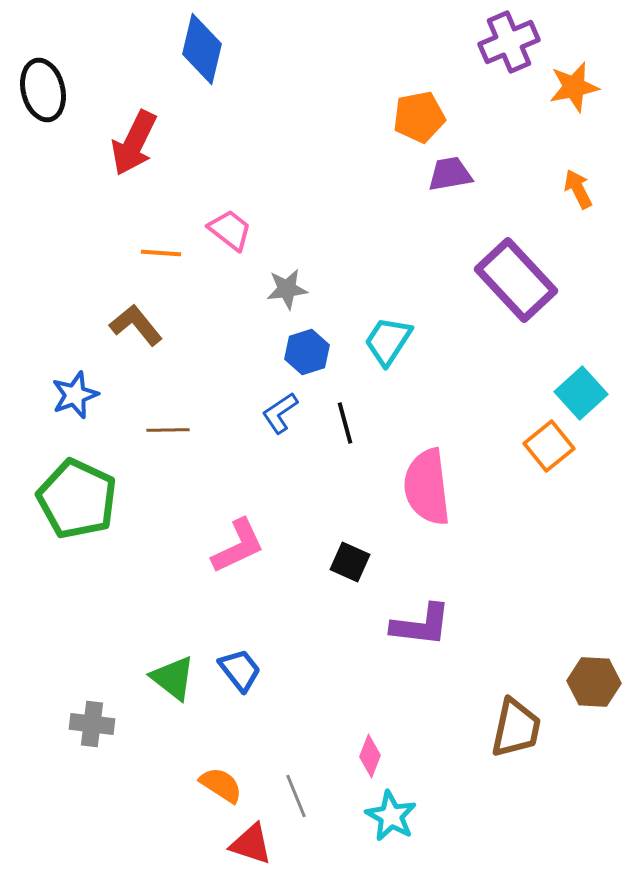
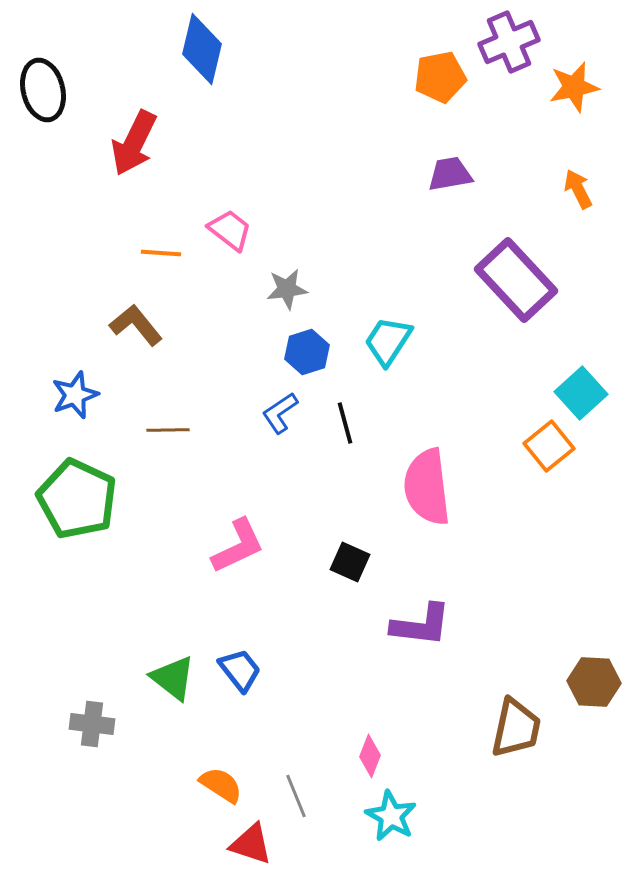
orange pentagon: moved 21 px right, 40 px up
